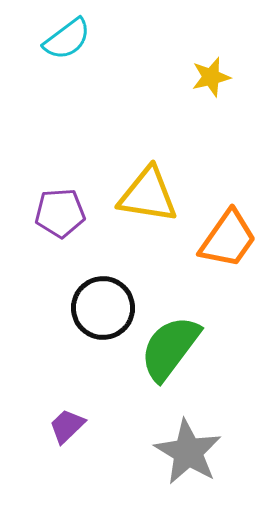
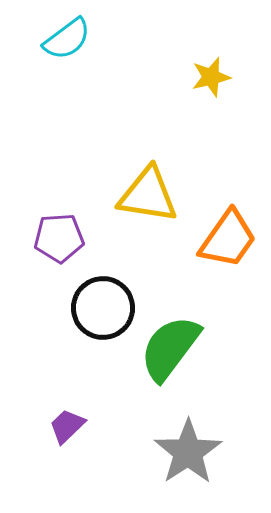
purple pentagon: moved 1 px left, 25 px down
gray star: rotated 8 degrees clockwise
